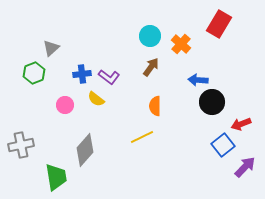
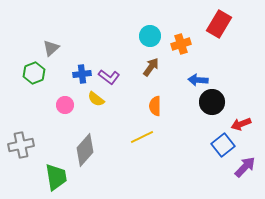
orange cross: rotated 30 degrees clockwise
